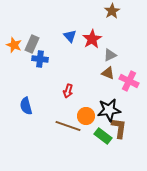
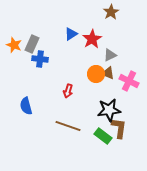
brown star: moved 1 px left, 1 px down
blue triangle: moved 1 px right, 2 px up; rotated 40 degrees clockwise
orange circle: moved 10 px right, 42 px up
